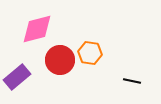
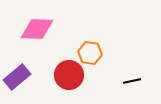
pink diamond: rotated 16 degrees clockwise
red circle: moved 9 px right, 15 px down
black line: rotated 24 degrees counterclockwise
